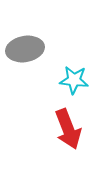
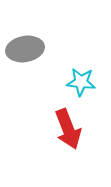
cyan star: moved 7 px right, 2 px down
